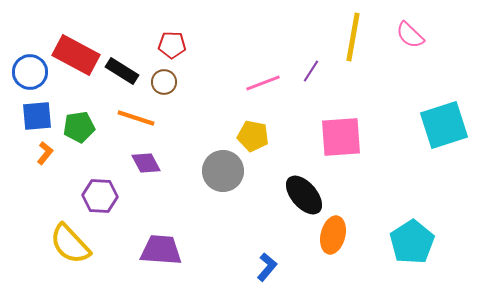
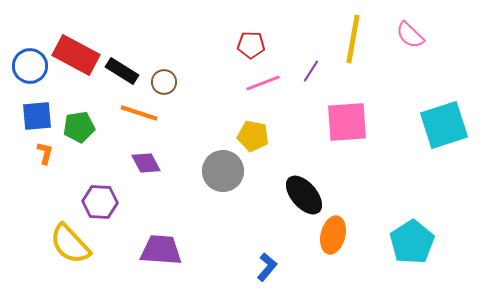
yellow line: moved 2 px down
red pentagon: moved 79 px right
blue circle: moved 6 px up
orange line: moved 3 px right, 5 px up
pink square: moved 6 px right, 15 px up
orange L-shape: rotated 25 degrees counterclockwise
purple hexagon: moved 6 px down
